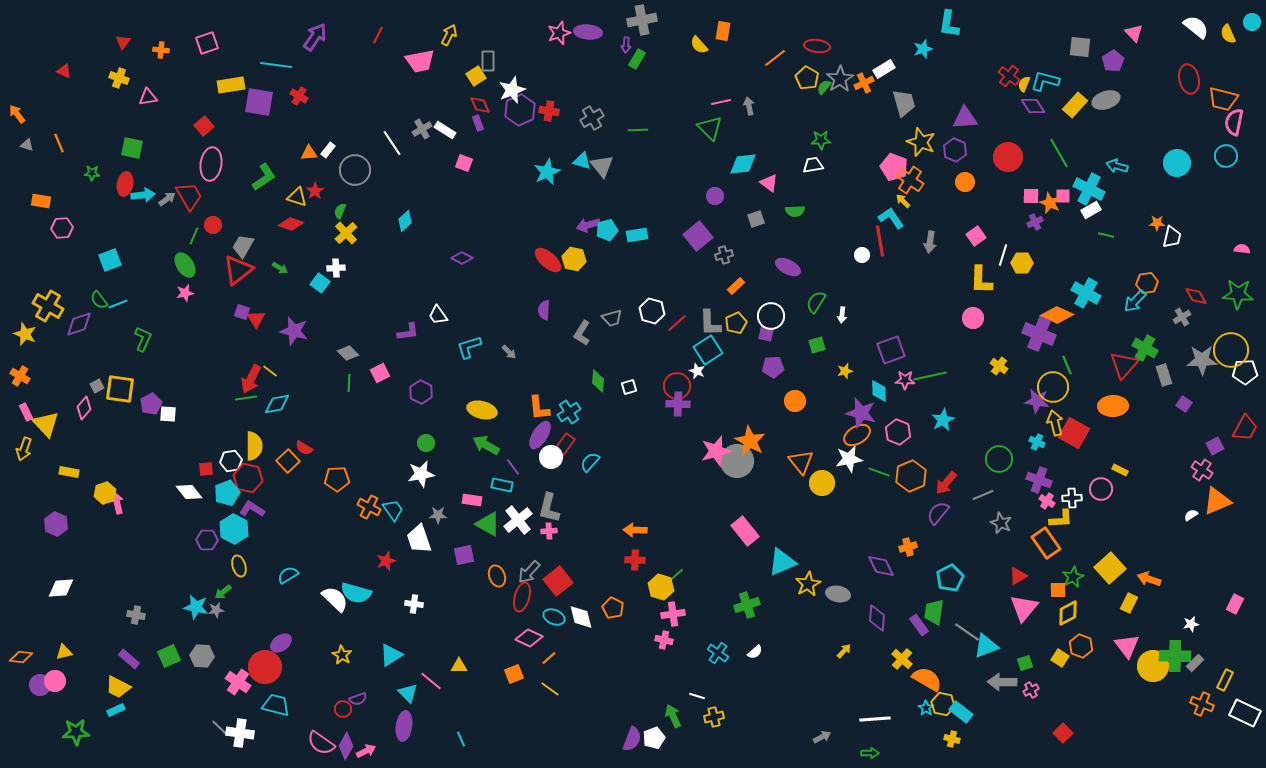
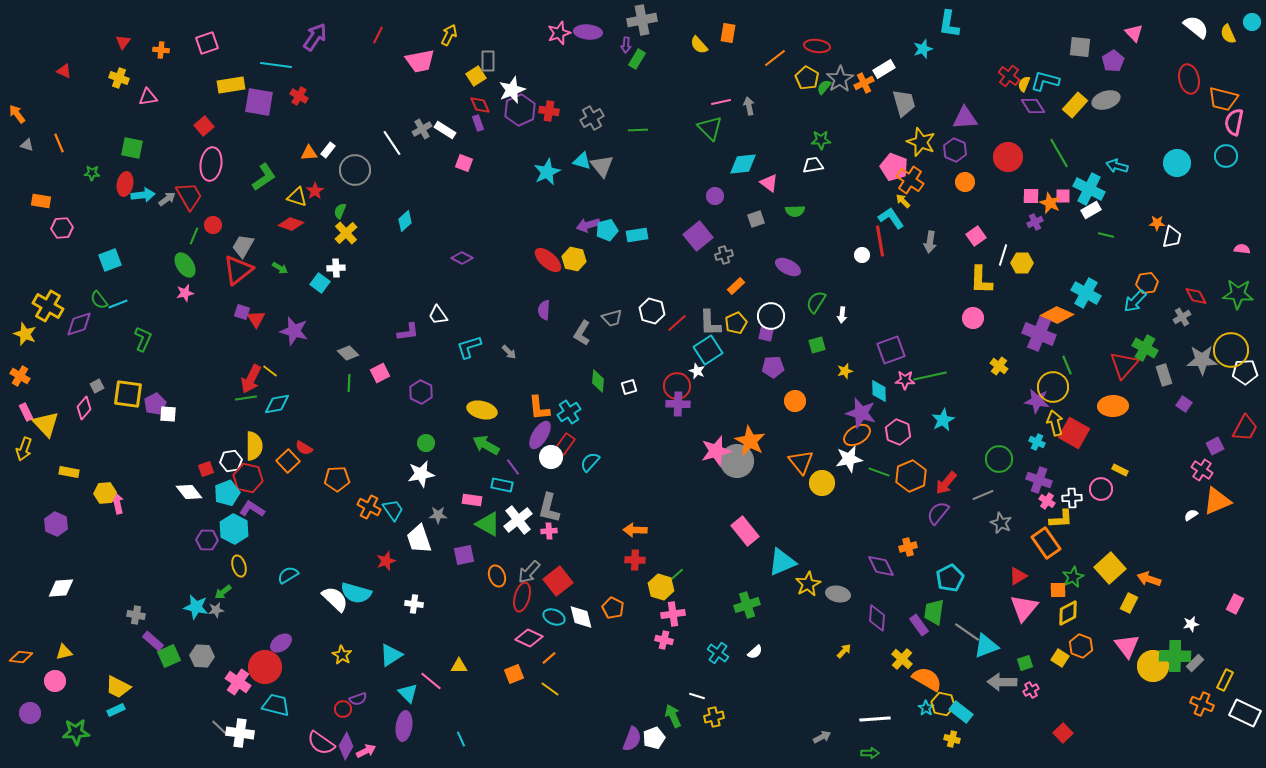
orange rectangle at (723, 31): moved 5 px right, 2 px down
yellow square at (120, 389): moved 8 px right, 5 px down
purple pentagon at (151, 404): moved 4 px right
red square at (206, 469): rotated 14 degrees counterclockwise
yellow hexagon at (105, 493): rotated 15 degrees clockwise
purple rectangle at (129, 659): moved 24 px right, 18 px up
purple circle at (40, 685): moved 10 px left, 28 px down
